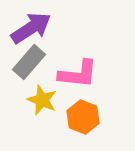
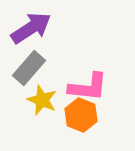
gray rectangle: moved 6 px down
pink L-shape: moved 10 px right, 13 px down
orange hexagon: moved 2 px left, 2 px up
